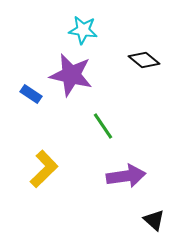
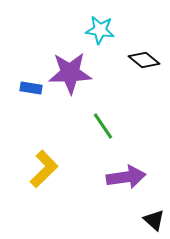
cyan star: moved 17 px right
purple star: moved 1 px left, 2 px up; rotated 15 degrees counterclockwise
blue rectangle: moved 6 px up; rotated 25 degrees counterclockwise
purple arrow: moved 1 px down
